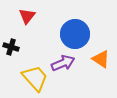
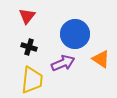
black cross: moved 18 px right
yellow trapezoid: moved 3 px left, 2 px down; rotated 48 degrees clockwise
